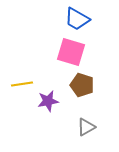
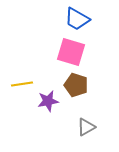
brown pentagon: moved 6 px left
